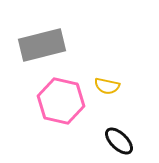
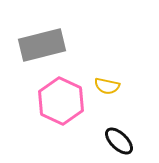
pink hexagon: rotated 12 degrees clockwise
